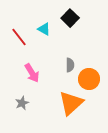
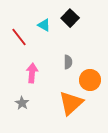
cyan triangle: moved 4 px up
gray semicircle: moved 2 px left, 3 px up
pink arrow: rotated 144 degrees counterclockwise
orange circle: moved 1 px right, 1 px down
gray star: rotated 16 degrees counterclockwise
